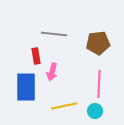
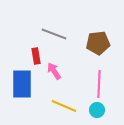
gray line: rotated 15 degrees clockwise
pink arrow: moved 2 px right, 1 px up; rotated 132 degrees clockwise
blue rectangle: moved 4 px left, 3 px up
yellow line: rotated 35 degrees clockwise
cyan circle: moved 2 px right, 1 px up
